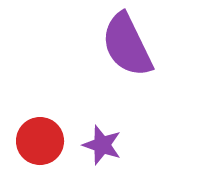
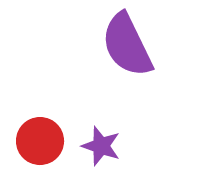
purple star: moved 1 px left, 1 px down
